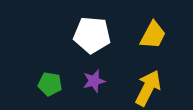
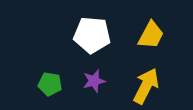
yellow trapezoid: moved 2 px left
yellow arrow: moved 2 px left, 2 px up
